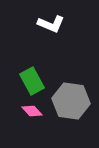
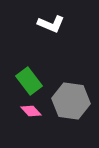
green rectangle: moved 3 px left; rotated 8 degrees counterclockwise
pink diamond: moved 1 px left
